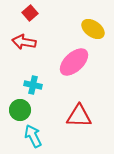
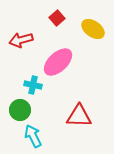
red square: moved 27 px right, 5 px down
red arrow: moved 3 px left, 2 px up; rotated 25 degrees counterclockwise
pink ellipse: moved 16 px left
